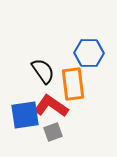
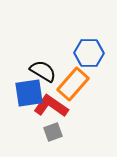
black semicircle: rotated 24 degrees counterclockwise
orange rectangle: rotated 48 degrees clockwise
blue square: moved 4 px right, 22 px up
